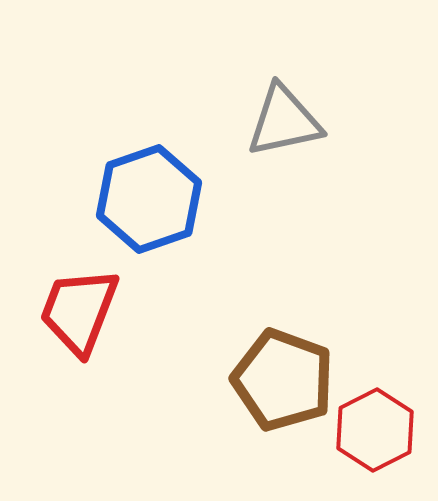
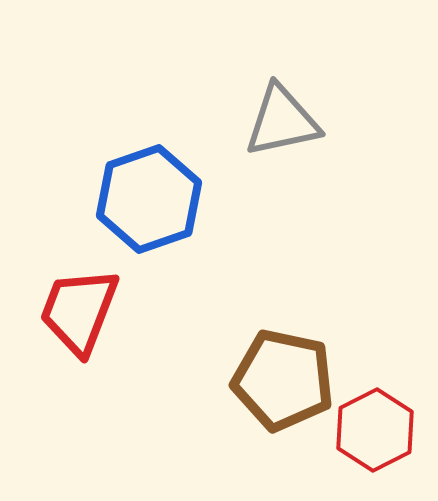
gray triangle: moved 2 px left
brown pentagon: rotated 8 degrees counterclockwise
